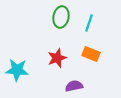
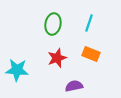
green ellipse: moved 8 px left, 7 px down
